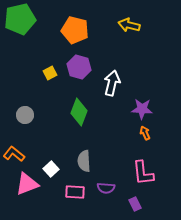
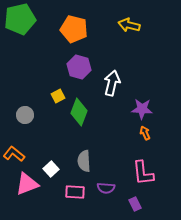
orange pentagon: moved 1 px left, 1 px up
yellow square: moved 8 px right, 23 px down
